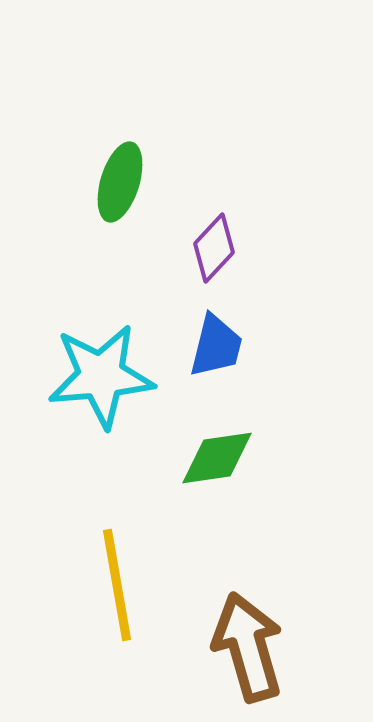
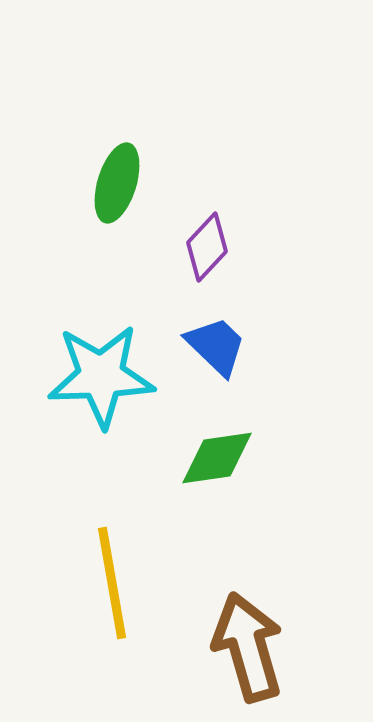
green ellipse: moved 3 px left, 1 px down
purple diamond: moved 7 px left, 1 px up
blue trapezoid: rotated 60 degrees counterclockwise
cyan star: rotated 3 degrees clockwise
yellow line: moved 5 px left, 2 px up
